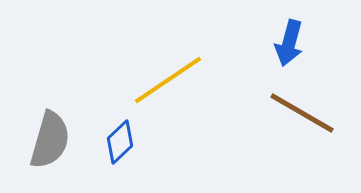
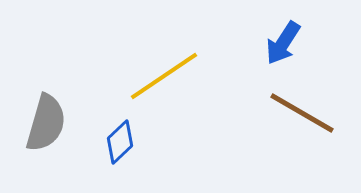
blue arrow: moved 6 px left; rotated 18 degrees clockwise
yellow line: moved 4 px left, 4 px up
gray semicircle: moved 4 px left, 17 px up
